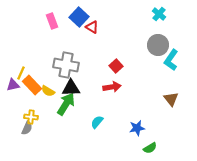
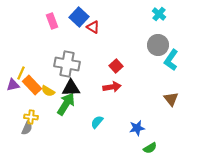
red triangle: moved 1 px right
gray cross: moved 1 px right, 1 px up
